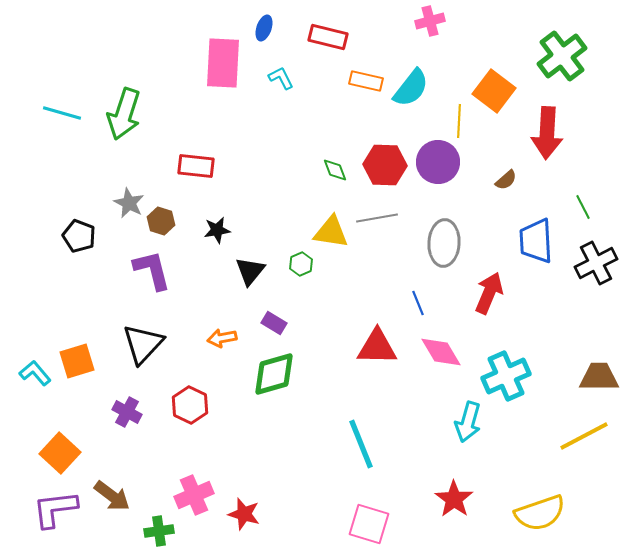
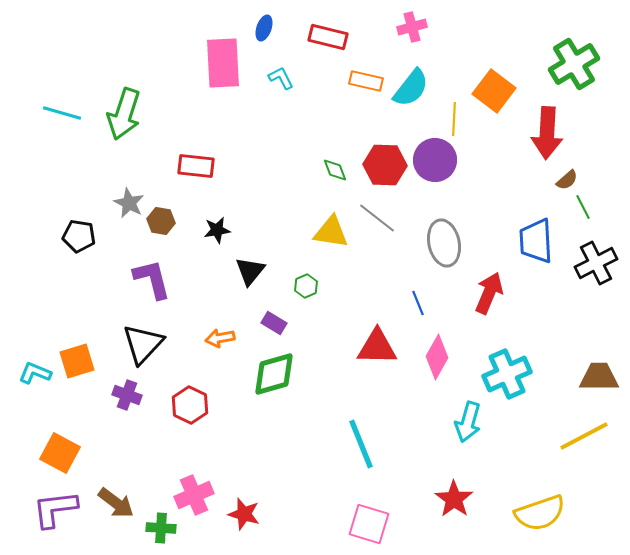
pink cross at (430, 21): moved 18 px left, 6 px down
green cross at (562, 56): moved 12 px right, 8 px down; rotated 6 degrees clockwise
pink rectangle at (223, 63): rotated 6 degrees counterclockwise
yellow line at (459, 121): moved 5 px left, 2 px up
purple circle at (438, 162): moved 3 px left, 2 px up
brown semicircle at (506, 180): moved 61 px right
gray line at (377, 218): rotated 48 degrees clockwise
brown hexagon at (161, 221): rotated 8 degrees counterclockwise
black pentagon at (79, 236): rotated 12 degrees counterclockwise
gray ellipse at (444, 243): rotated 15 degrees counterclockwise
green hexagon at (301, 264): moved 5 px right, 22 px down
purple L-shape at (152, 270): moved 9 px down
orange arrow at (222, 338): moved 2 px left
pink diamond at (441, 352): moved 4 px left, 5 px down; rotated 60 degrees clockwise
cyan L-shape at (35, 373): rotated 28 degrees counterclockwise
cyan cross at (506, 376): moved 1 px right, 2 px up
purple cross at (127, 412): moved 17 px up; rotated 8 degrees counterclockwise
orange square at (60, 453): rotated 15 degrees counterclockwise
brown arrow at (112, 496): moved 4 px right, 7 px down
green cross at (159, 531): moved 2 px right, 3 px up; rotated 12 degrees clockwise
